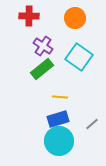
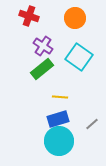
red cross: rotated 18 degrees clockwise
